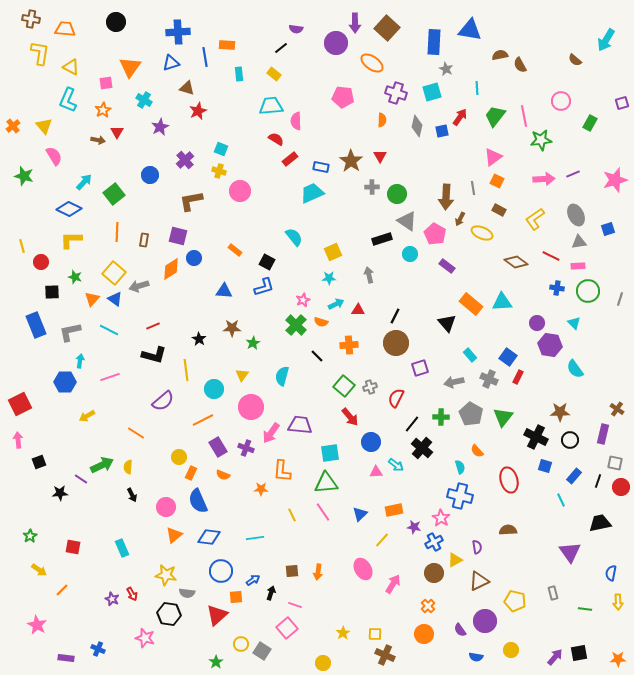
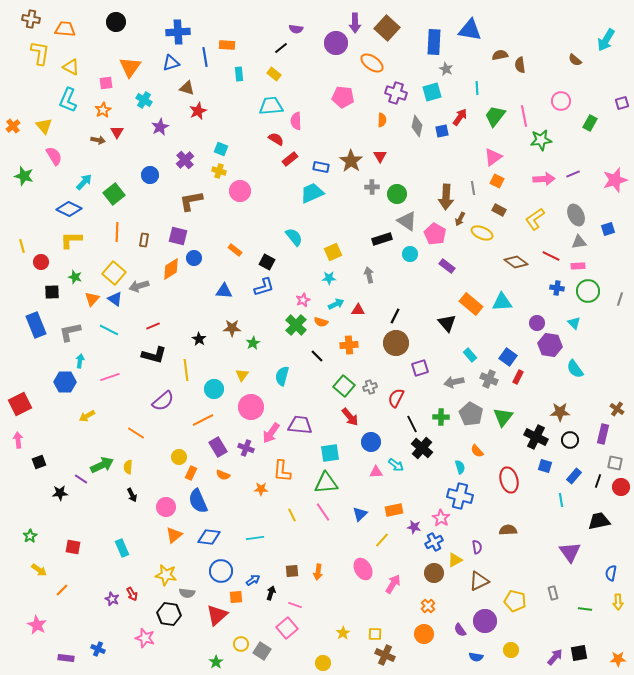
brown semicircle at (520, 65): rotated 21 degrees clockwise
black line at (412, 424): rotated 66 degrees counterclockwise
cyan line at (561, 500): rotated 16 degrees clockwise
black trapezoid at (600, 523): moved 1 px left, 2 px up
